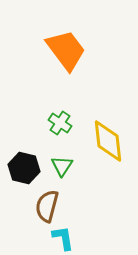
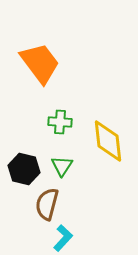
orange trapezoid: moved 26 px left, 13 px down
green cross: moved 1 px up; rotated 30 degrees counterclockwise
black hexagon: moved 1 px down
brown semicircle: moved 2 px up
cyan L-shape: rotated 52 degrees clockwise
